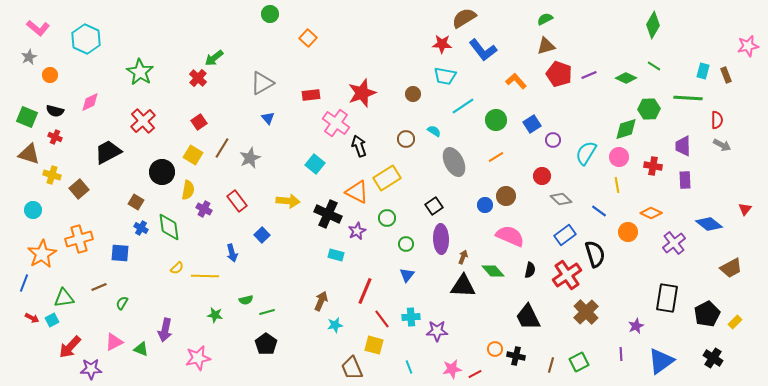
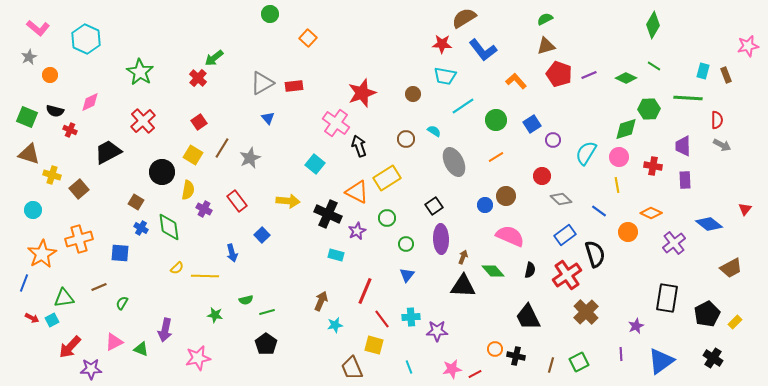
red rectangle at (311, 95): moved 17 px left, 9 px up
red cross at (55, 137): moved 15 px right, 7 px up
